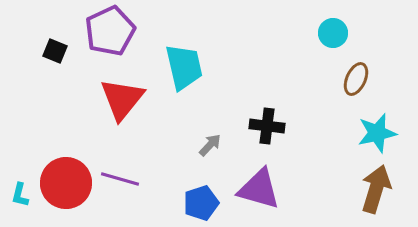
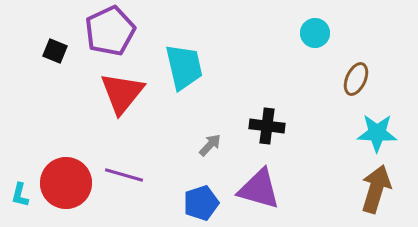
cyan circle: moved 18 px left
red triangle: moved 6 px up
cyan star: rotated 15 degrees clockwise
purple line: moved 4 px right, 4 px up
